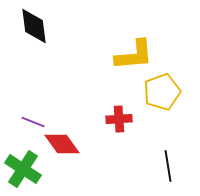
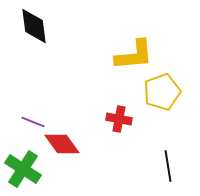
red cross: rotated 15 degrees clockwise
